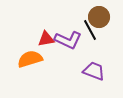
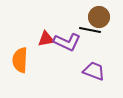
black line: rotated 50 degrees counterclockwise
purple L-shape: moved 1 px left, 2 px down
orange semicircle: moved 10 px left, 1 px down; rotated 70 degrees counterclockwise
